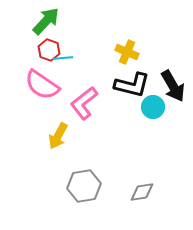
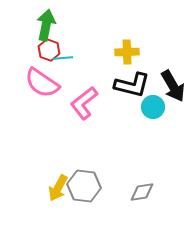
green arrow: moved 4 px down; rotated 32 degrees counterclockwise
yellow cross: rotated 25 degrees counterclockwise
pink semicircle: moved 2 px up
yellow arrow: moved 52 px down
gray hexagon: rotated 16 degrees clockwise
